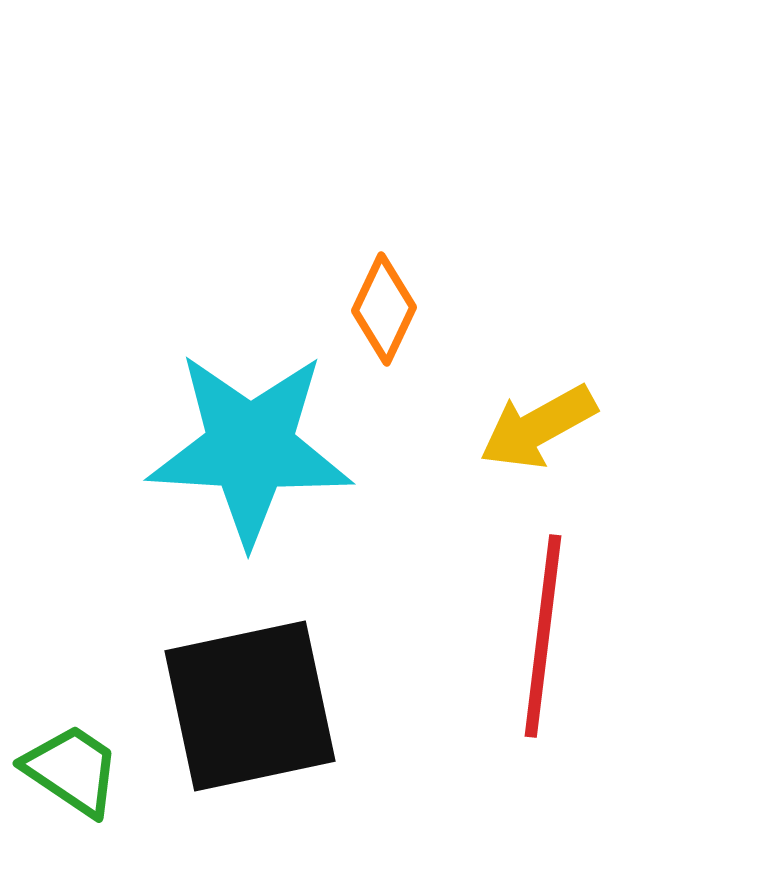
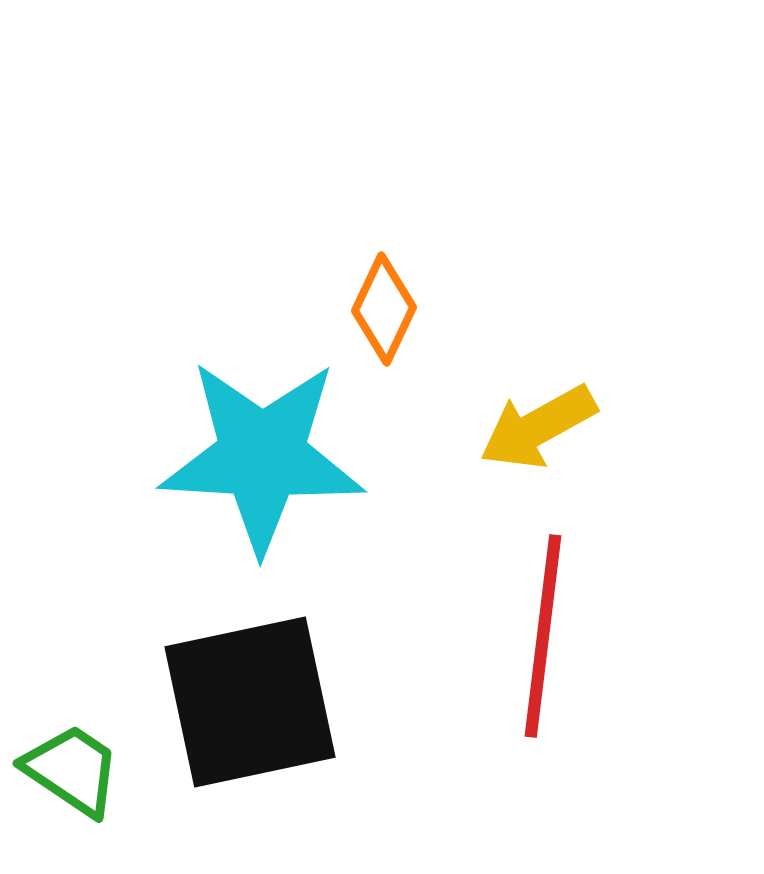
cyan star: moved 12 px right, 8 px down
black square: moved 4 px up
